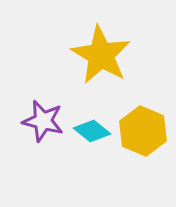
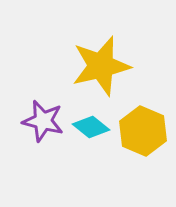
yellow star: moved 11 px down; rotated 28 degrees clockwise
cyan diamond: moved 1 px left, 4 px up
